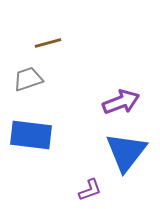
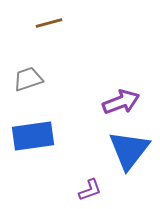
brown line: moved 1 px right, 20 px up
blue rectangle: moved 2 px right, 1 px down; rotated 15 degrees counterclockwise
blue triangle: moved 3 px right, 2 px up
